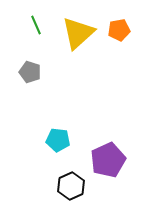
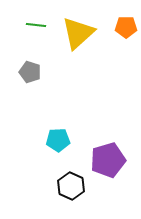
green line: rotated 60 degrees counterclockwise
orange pentagon: moved 7 px right, 3 px up; rotated 10 degrees clockwise
cyan pentagon: rotated 10 degrees counterclockwise
purple pentagon: rotated 8 degrees clockwise
black hexagon: rotated 12 degrees counterclockwise
